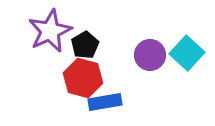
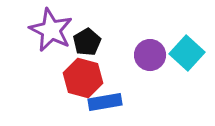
purple star: moved 1 px right, 1 px up; rotated 21 degrees counterclockwise
black pentagon: moved 2 px right, 3 px up
